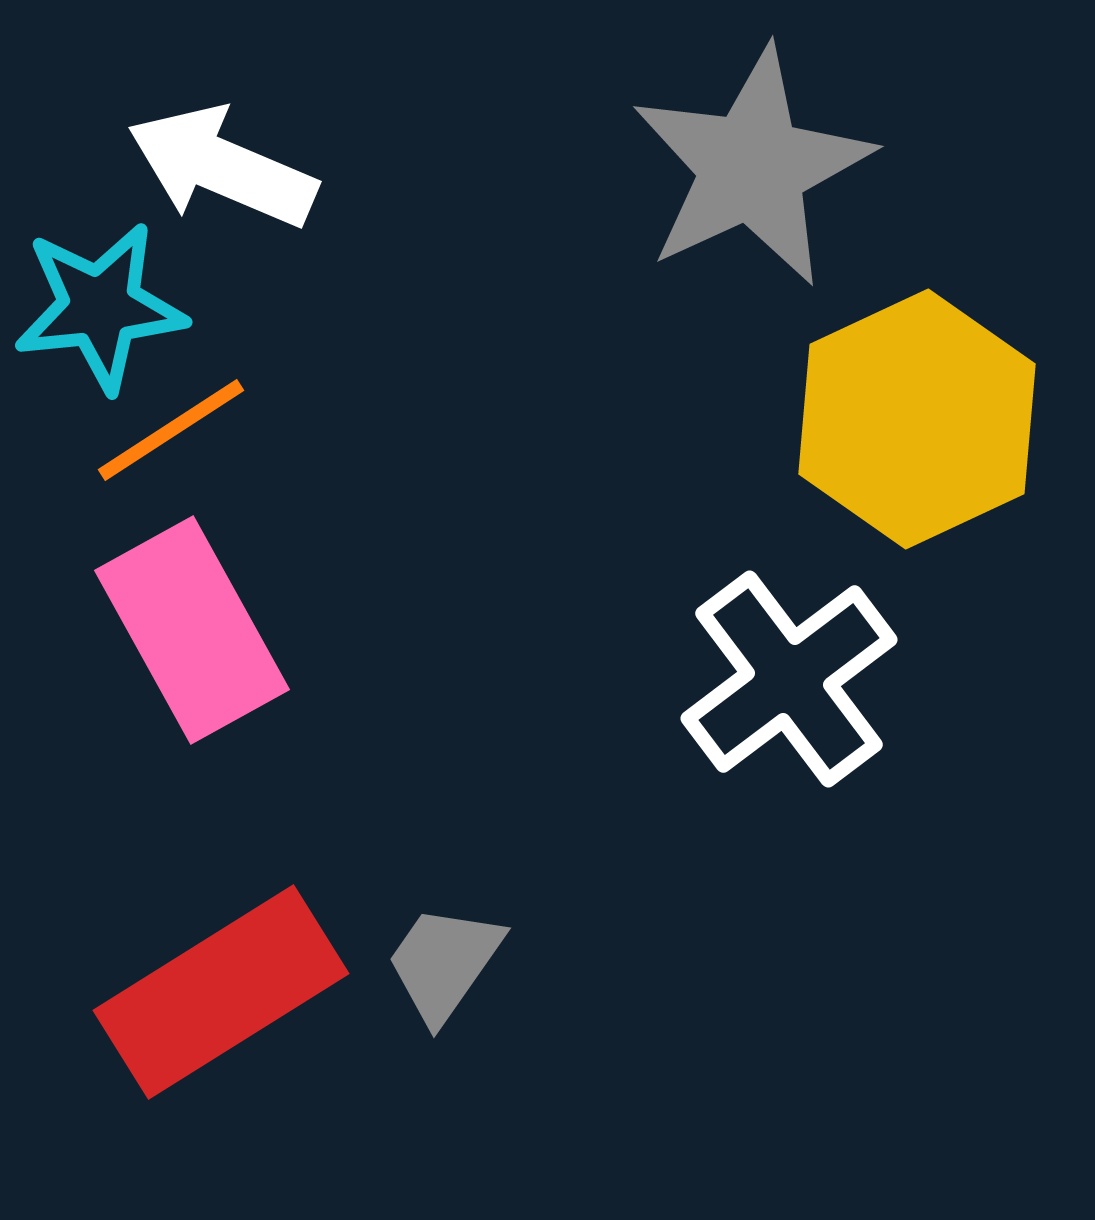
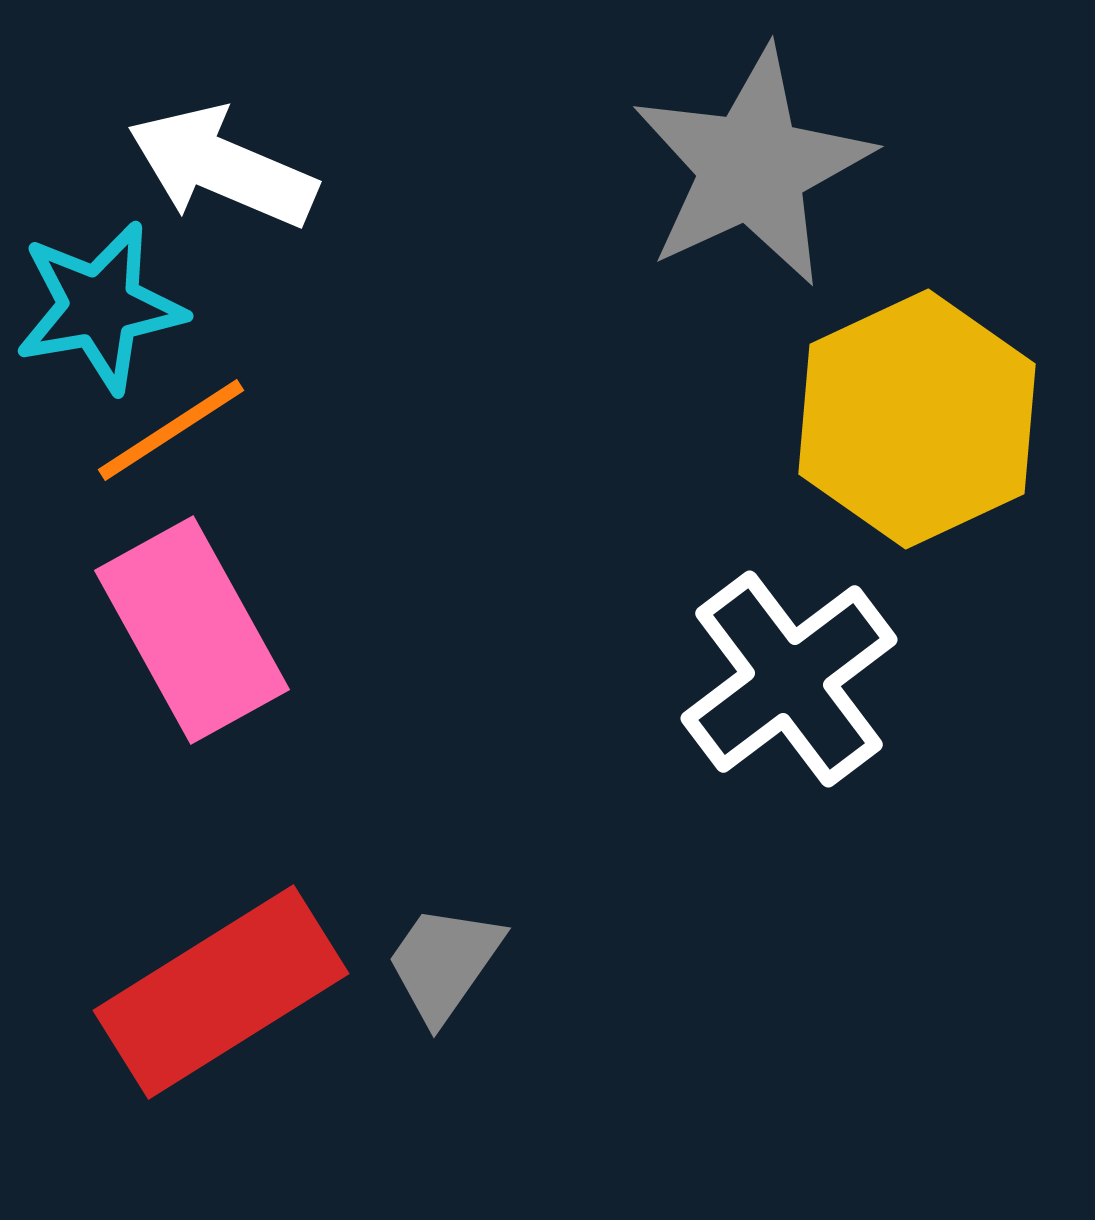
cyan star: rotated 4 degrees counterclockwise
